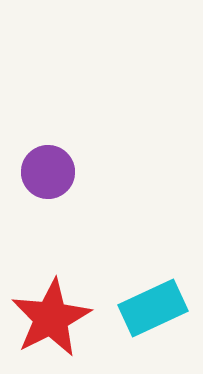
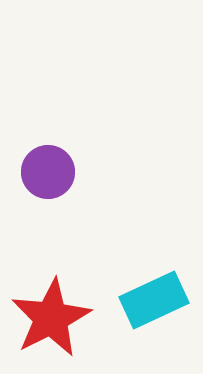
cyan rectangle: moved 1 px right, 8 px up
